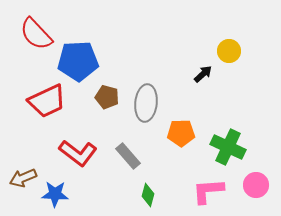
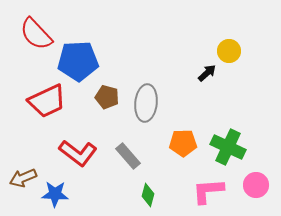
black arrow: moved 4 px right, 1 px up
orange pentagon: moved 2 px right, 10 px down
